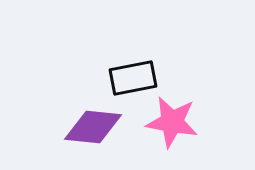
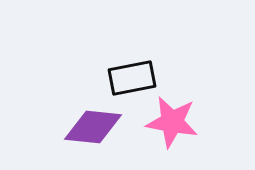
black rectangle: moved 1 px left
